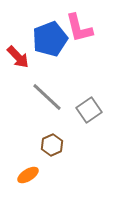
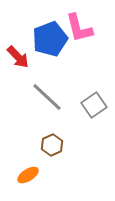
gray square: moved 5 px right, 5 px up
